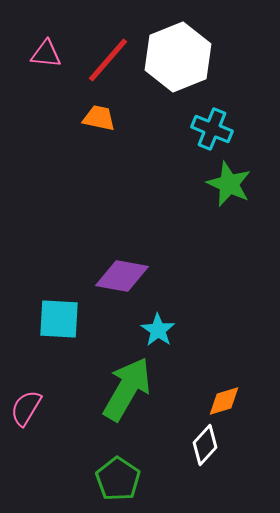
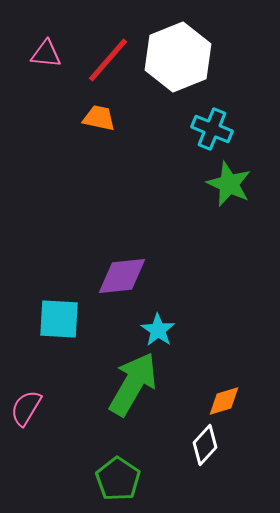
purple diamond: rotated 16 degrees counterclockwise
green arrow: moved 6 px right, 5 px up
